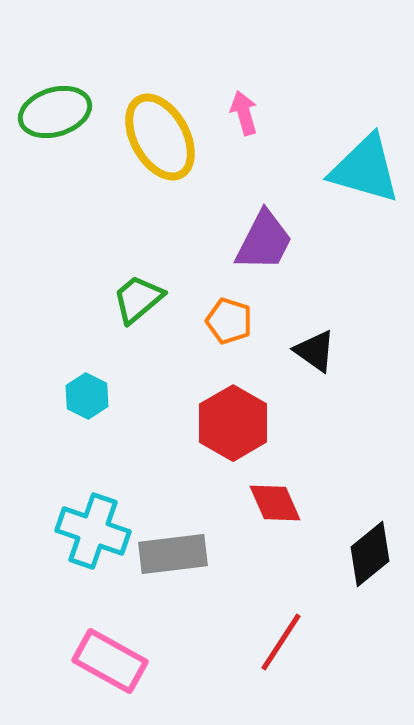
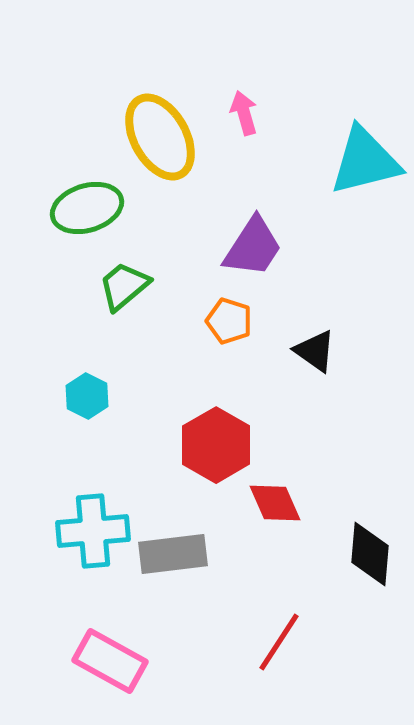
green ellipse: moved 32 px right, 96 px down
cyan triangle: moved 8 px up; rotated 30 degrees counterclockwise
purple trapezoid: moved 11 px left, 6 px down; rotated 6 degrees clockwise
green trapezoid: moved 14 px left, 13 px up
red hexagon: moved 17 px left, 22 px down
cyan cross: rotated 24 degrees counterclockwise
black diamond: rotated 46 degrees counterclockwise
red line: moved 2 px left
